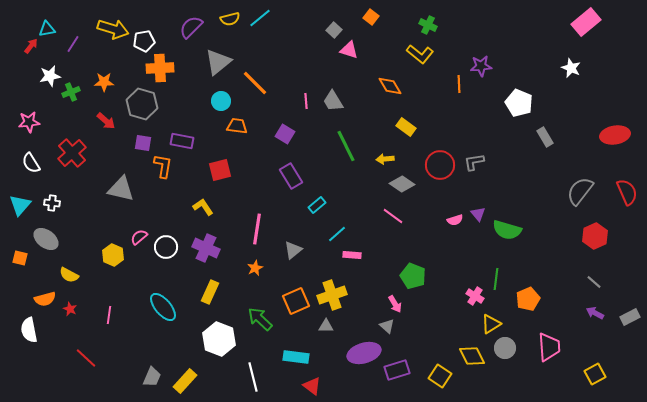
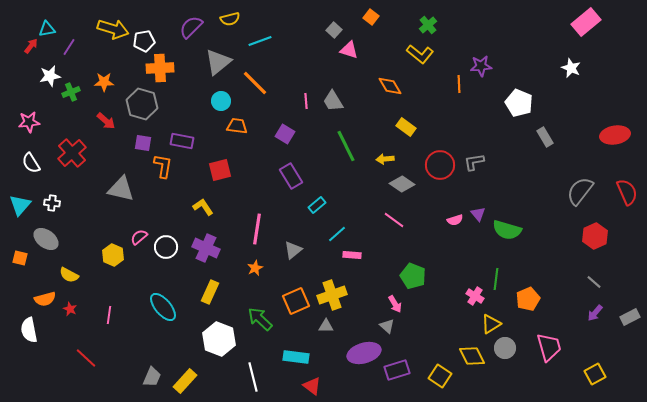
cyan line at (260, 18): moved 23 px down; rotated 20 degrees clockwise
green cross at (428, 25): rotated 24 degrees clockwise
purple line at (73, 44): moved 4 px left, 3 px down
pink line at (393, 216): moved 1 px right, 4 px down
purple arrow at (595, 313): rotated 78 degrees counterclockwise
pink trapezoid at (549, 347): rotated 12 degrees counterclockwise
